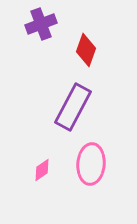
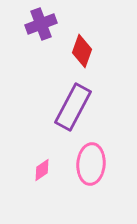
red diamond: moved 4 px left, 1 px down
